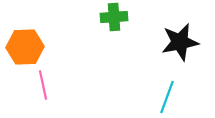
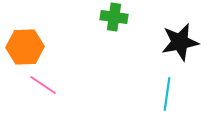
green cross: rotated 12 degrees clockwise
pink line: rotated 44 degrees counterclockwise
cyan line: moved 3 px up; rotated 12 degrees counterclockwise
